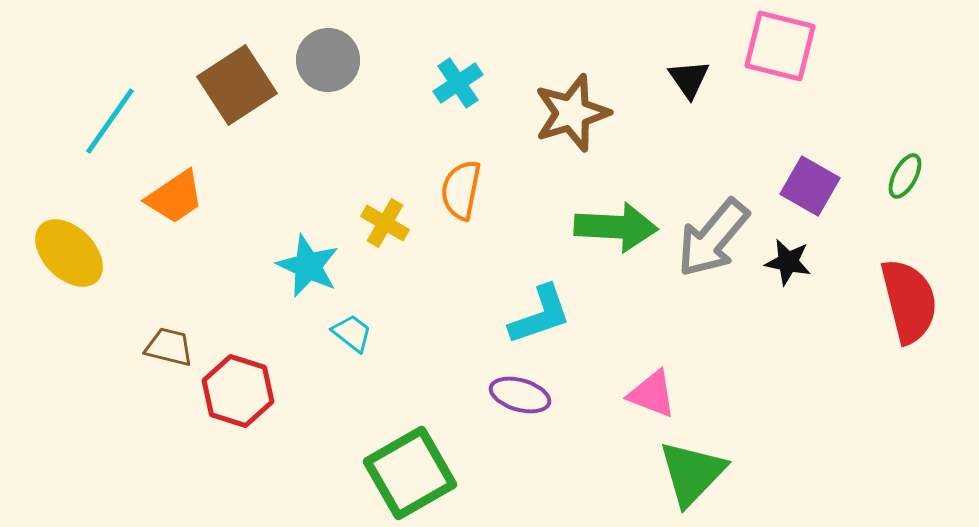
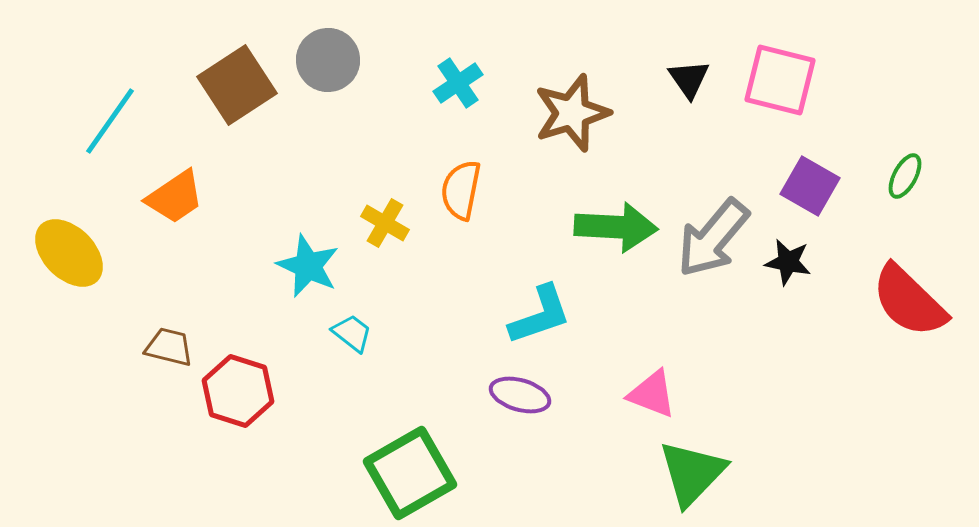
pink square: moved 34 px down
red semicircle: rotated 148 degrees clockwise
